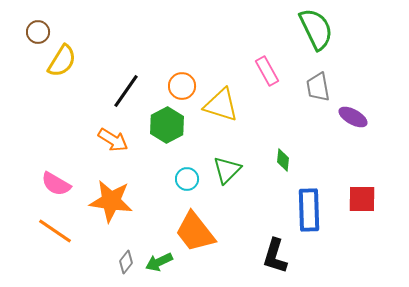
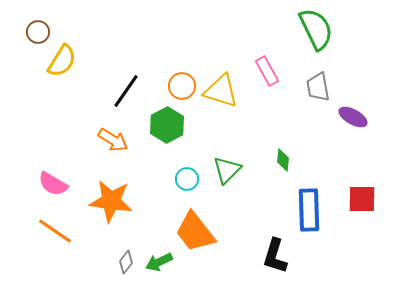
yellow triangle: moved 14 px up
pink semicircle: moved 3 px left
